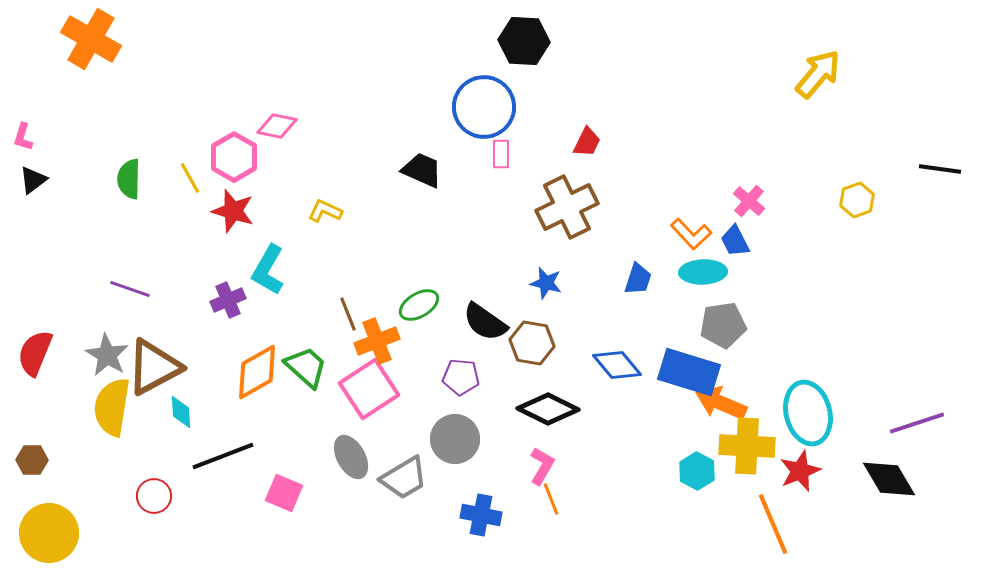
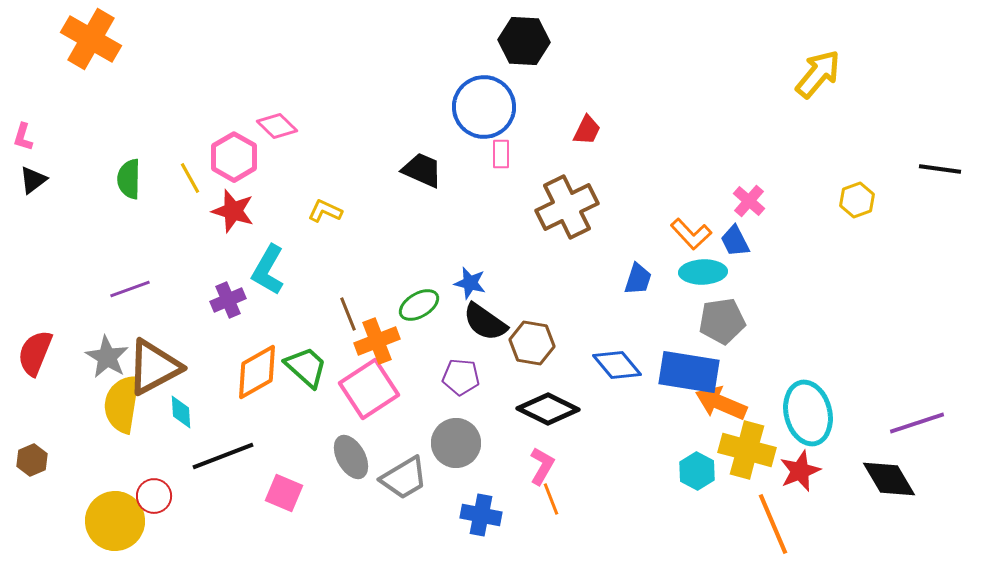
pink diamond at (277, 126): rotated 33 degrees clockwise
red trapezoid at (587, 142): moved 12 px up
blue star at (546, 283): moved 76 px left
purple line at (130, 289): rotated 39 degrees counterclockwise
gray pentagon at (723, 325): moved 1 px left, 4 px up
gray star at (107, 355): moved 2 px down
blue rectangle at (689, 372): rotated 8 degrees counterclockwise
yellow semicircle at (112, 407): moved 10 px right, 3 px up
gray circle at (455, 439): moved 1 px right, 4 px down
yellow cross at (747, 446): moved 4 px down; rotated 12 degrees clockwise
brown hexagon at (32, 460): rotated 24 degrees counterclockwise
yellow circle at (49, 533): moved 66 px right, 12 px up
